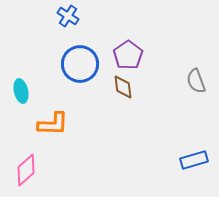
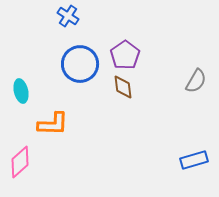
purple pentagon: moved 3 px left
gray semicircle: rotated 130 degrees counterclockwise
pink diamond: moved 6 px left, 8 px up
